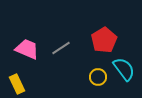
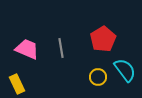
red pentagon: moved 1 px left, 1 px up
gray line: rotated 66 degrees counterclockwise
cyan semicircle: moved 1 px right, 1 px down
